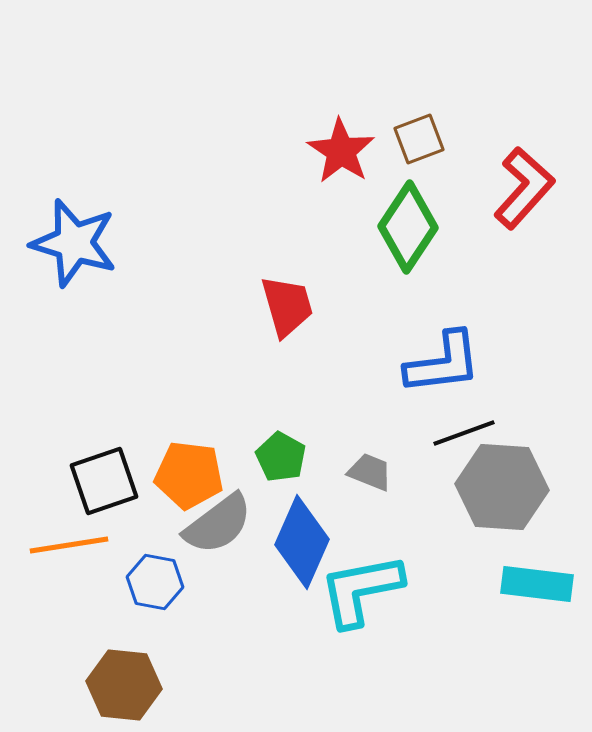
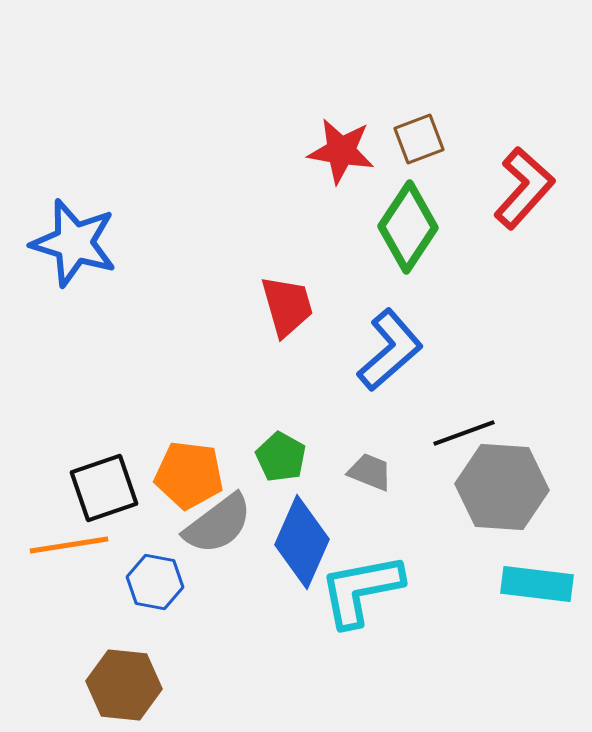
red star: rotated 24 degrees counterclockwise
blue L-shape: moved 53 px left, 13 px up; rotated 34 degrees counterclockwise
black square: moved 7 px down
